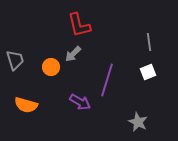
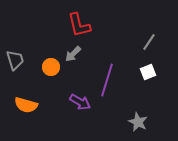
gray line: rotated 42 degrees clockwise
